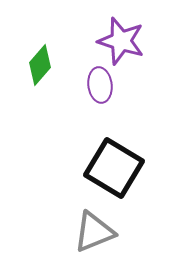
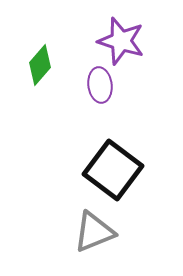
black square: moved 1 px left, 2 px down; rotated 6 degrees clockwise
